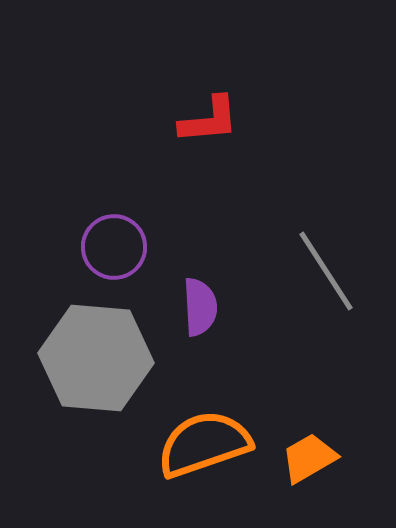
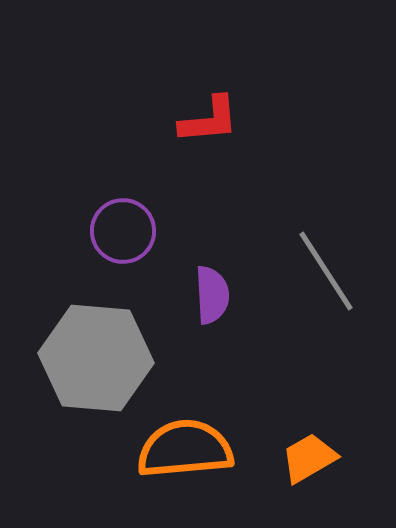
purple circle: moved 9 px right, 16 px up
purple semicircle: moved 12 px right, 12 px up
orange semicircle: moved 19 px left, 5 px down; rotated 14 degrees clockwise
